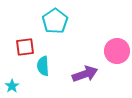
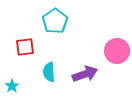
cyan semicircle: moved 6 px right, 6 px down
